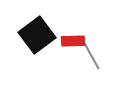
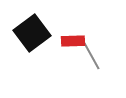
black square: moved 5 px left, 2 px up
